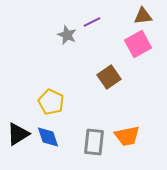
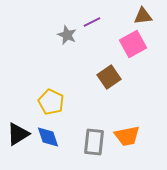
pink square: moved 5 px left
